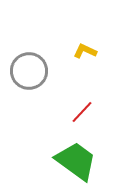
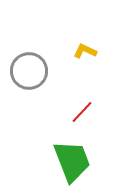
green trapezoid: moved 4 px left; rotated 33 degrees clockwise
